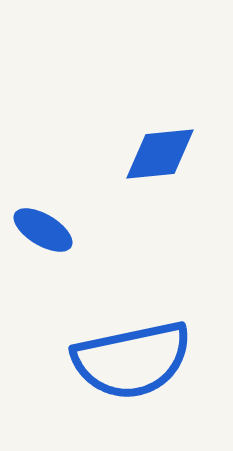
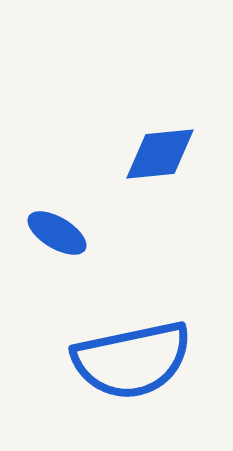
blue ellipse: moved 14 px right, 3 px down
